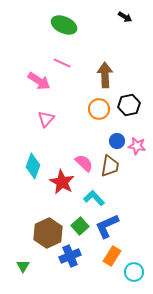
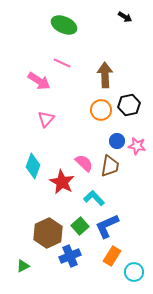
orange circle: moved 2 px right, 1 px down
green triangle: rotated 32 degrees clockwise
